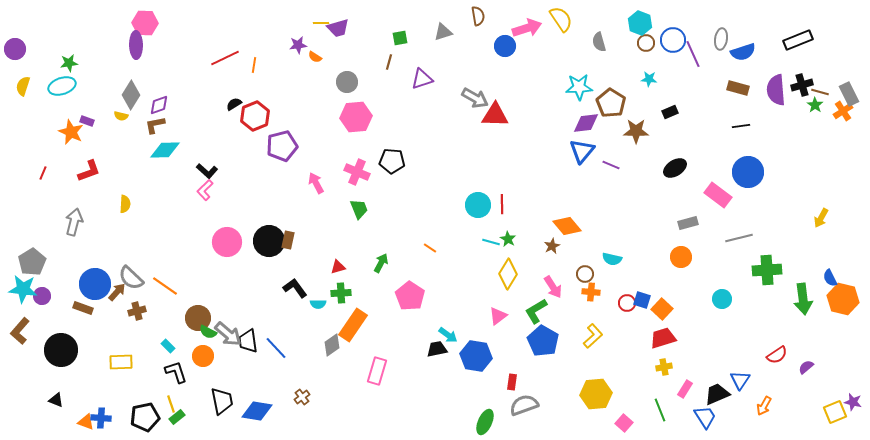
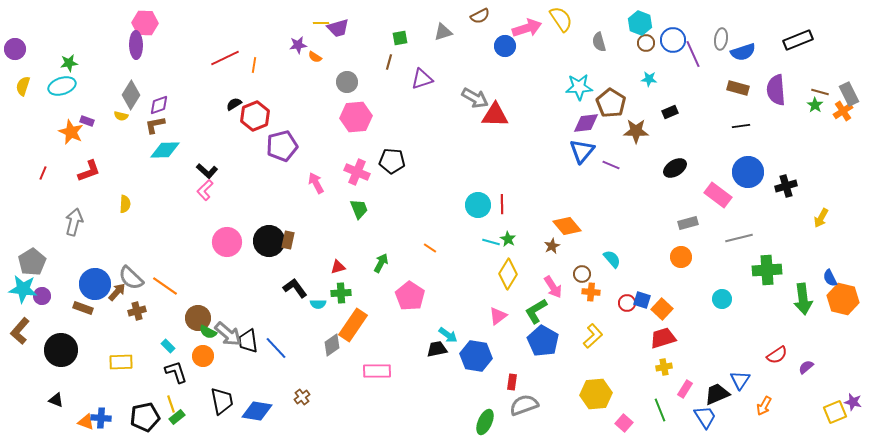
brown semicircle at (478, 16): moved 2 px right; rotated 72 degrees clockwise
black cross at (802, 85): moved 16 px left, 101 px down
cyan semicircle at (612, 259): rotated 144 degrees counterclockwise
brown circle at (585, 274): moved 3 px left
pink rectangle at (377, 371): rotated 72 degrees clockwise
